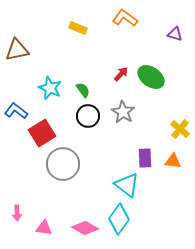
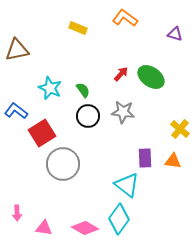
gray star: rotated 25 degrees counterclockwise
